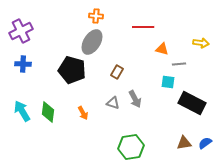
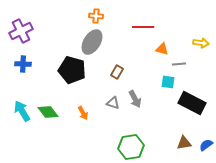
green diamond: rotated 45 degrees counterclockwise
blue semicircle: moved 1 px right, 2 px down
